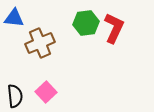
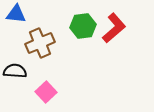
blue triangle: moved 2 px right, 4 px up
green hexagon: moved 3 px left, 3 px down
red L-shape: rotated 24 degrees clockwise
black semicircle: moved 25 px up; rotated 80 degrees counterclockwise
